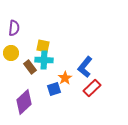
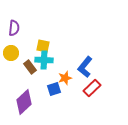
orange star: rotated 16 degrees clockwise
